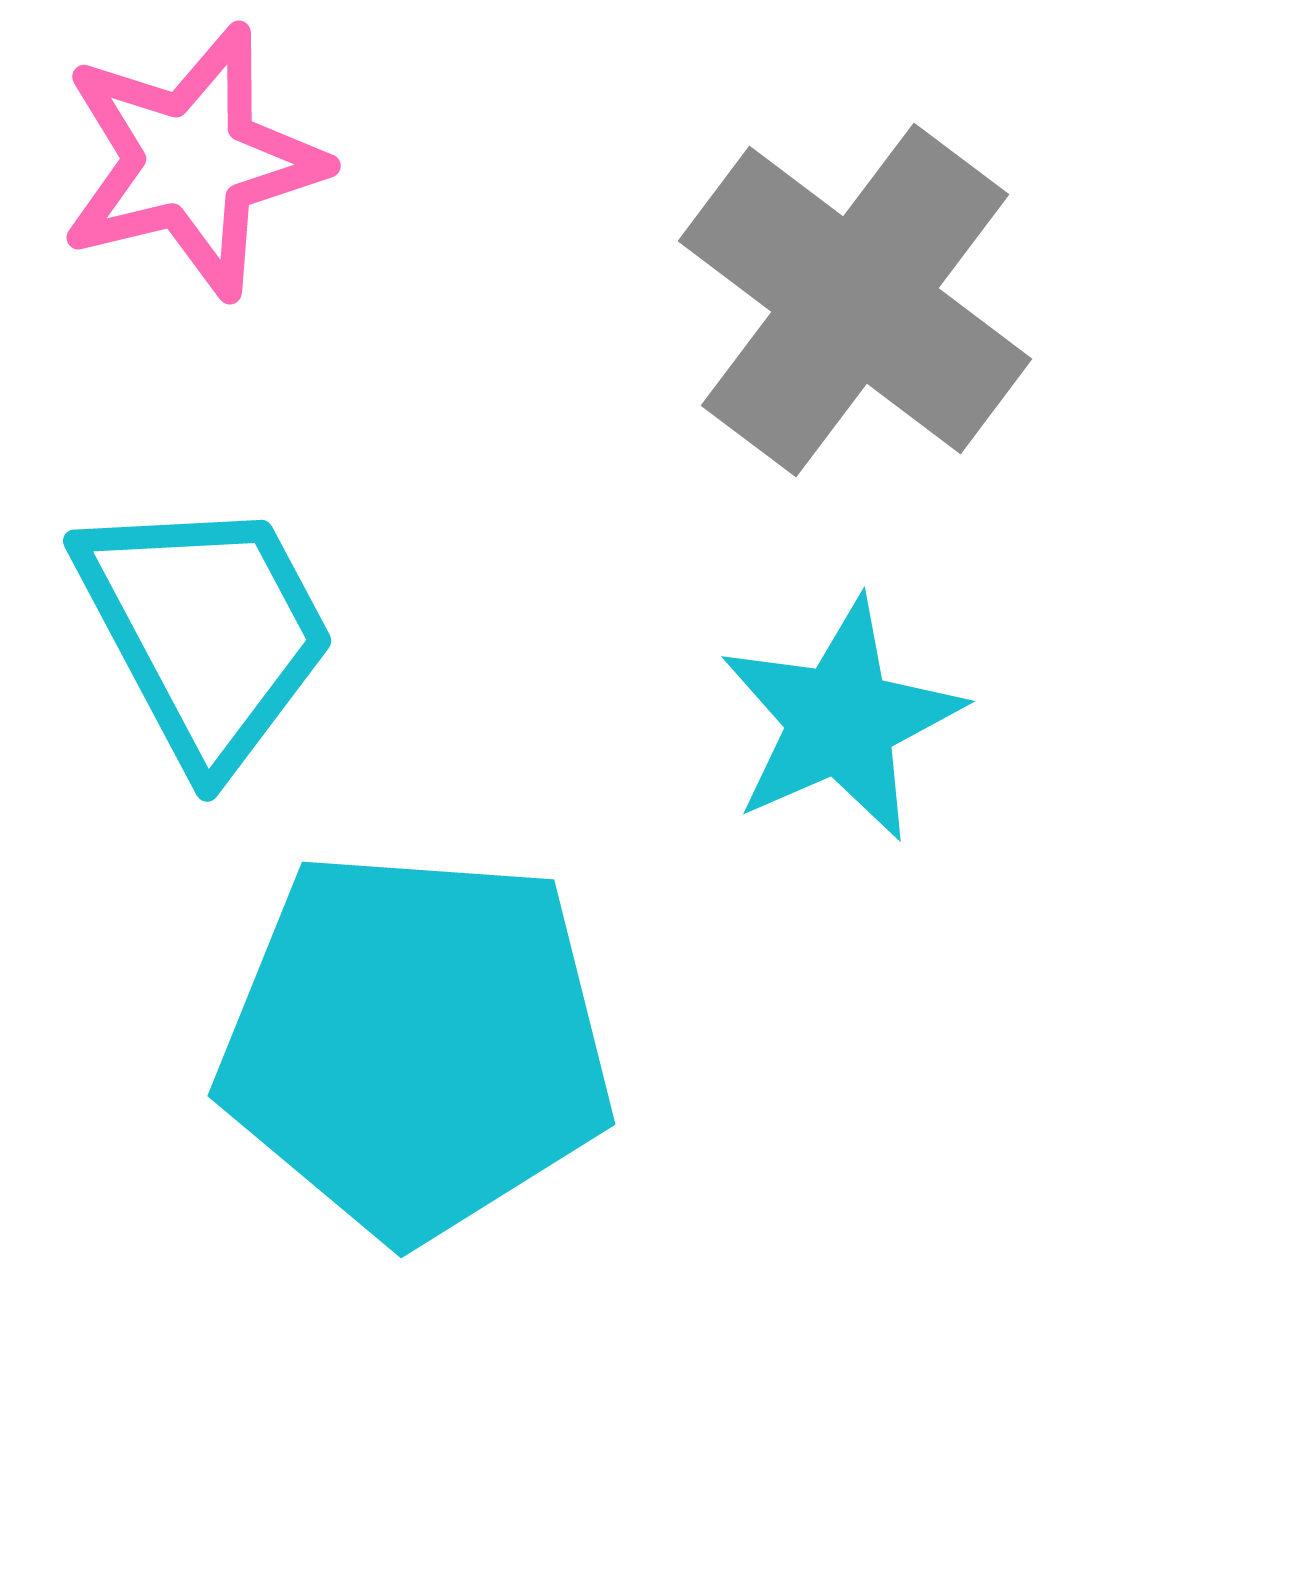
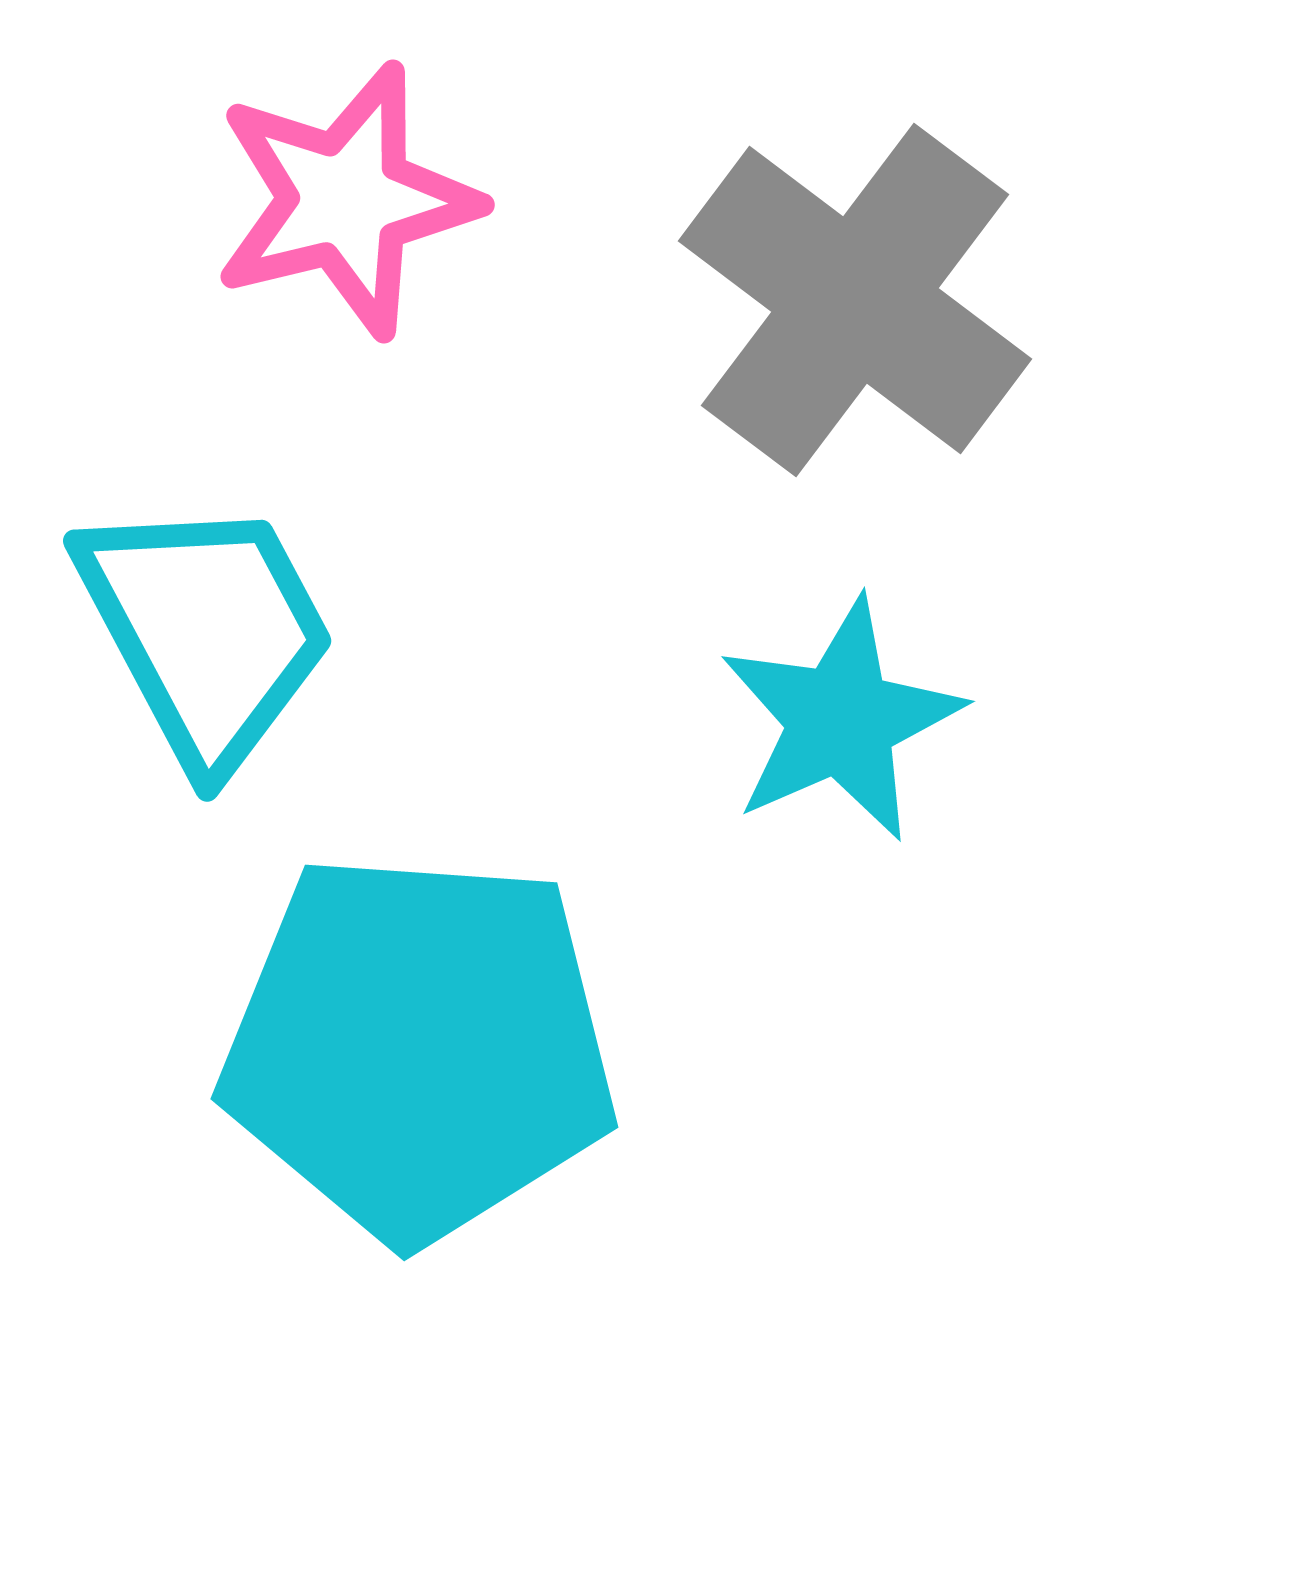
pink star: moved 154 px right, 39 px down
cyan pentagon: moved 3 px right, 3 px down
